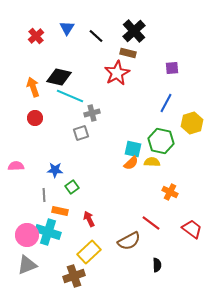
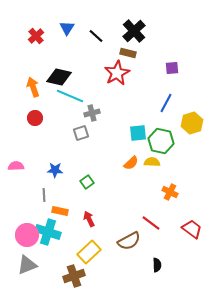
cyan square: moved 5 px right, 16 px up; rotated 18 degrees counterclockwise
green square: moved 15 px right, 5 px up
